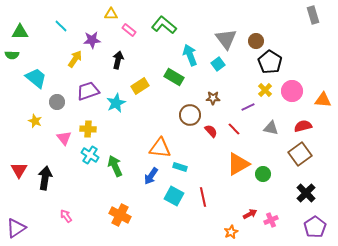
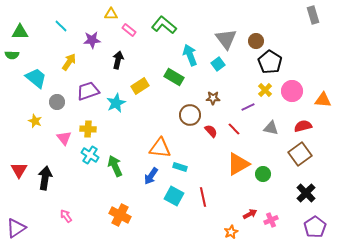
yellow arrow at (75, 59): moved 6 px left, 3 px down
